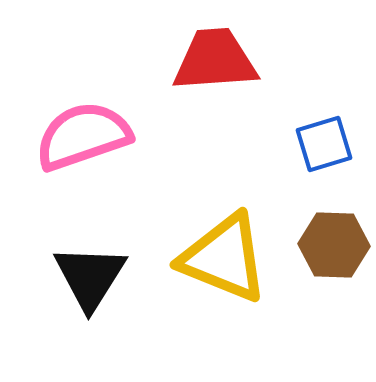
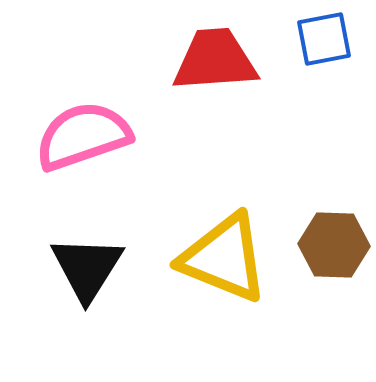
blue square: moved 105 px up; rotated 6 degrees clockwise
black triangle: moved 3 px left, 9 px up
